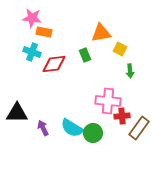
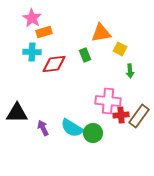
pink star: rotated 24 degrees clockwise
orange rectangle: rotated 28 degrees counterclockwise
cyan cross: rotated 18 degrees counterclockwise
red cross: moved 1 px left, 1 px up
brown rectangle: moved 12 px up
